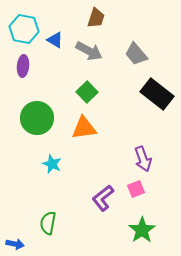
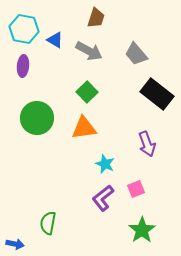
purple arrow: moved 4 px right, 15 px up
cyan star: moved 53 px right
